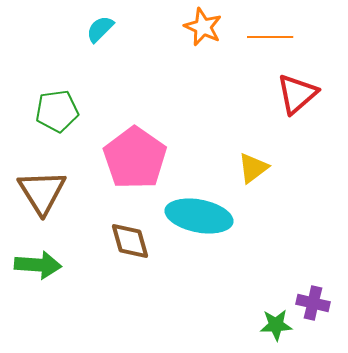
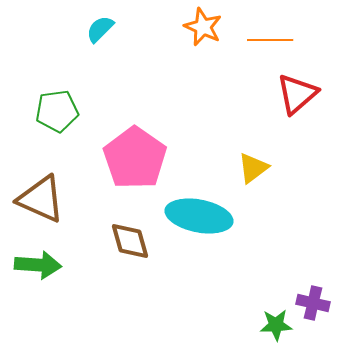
orange line: moved 3 px down
brown triangle: moved 1 px left, 7 px down; rotated 34 degrees counterclockwise
